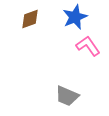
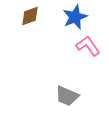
brown diamond: moved 3 px up
